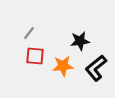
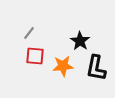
black star: rotated 30 degrees counterclockwise
black L-shape: rotated 40 degrees counterclockwise
